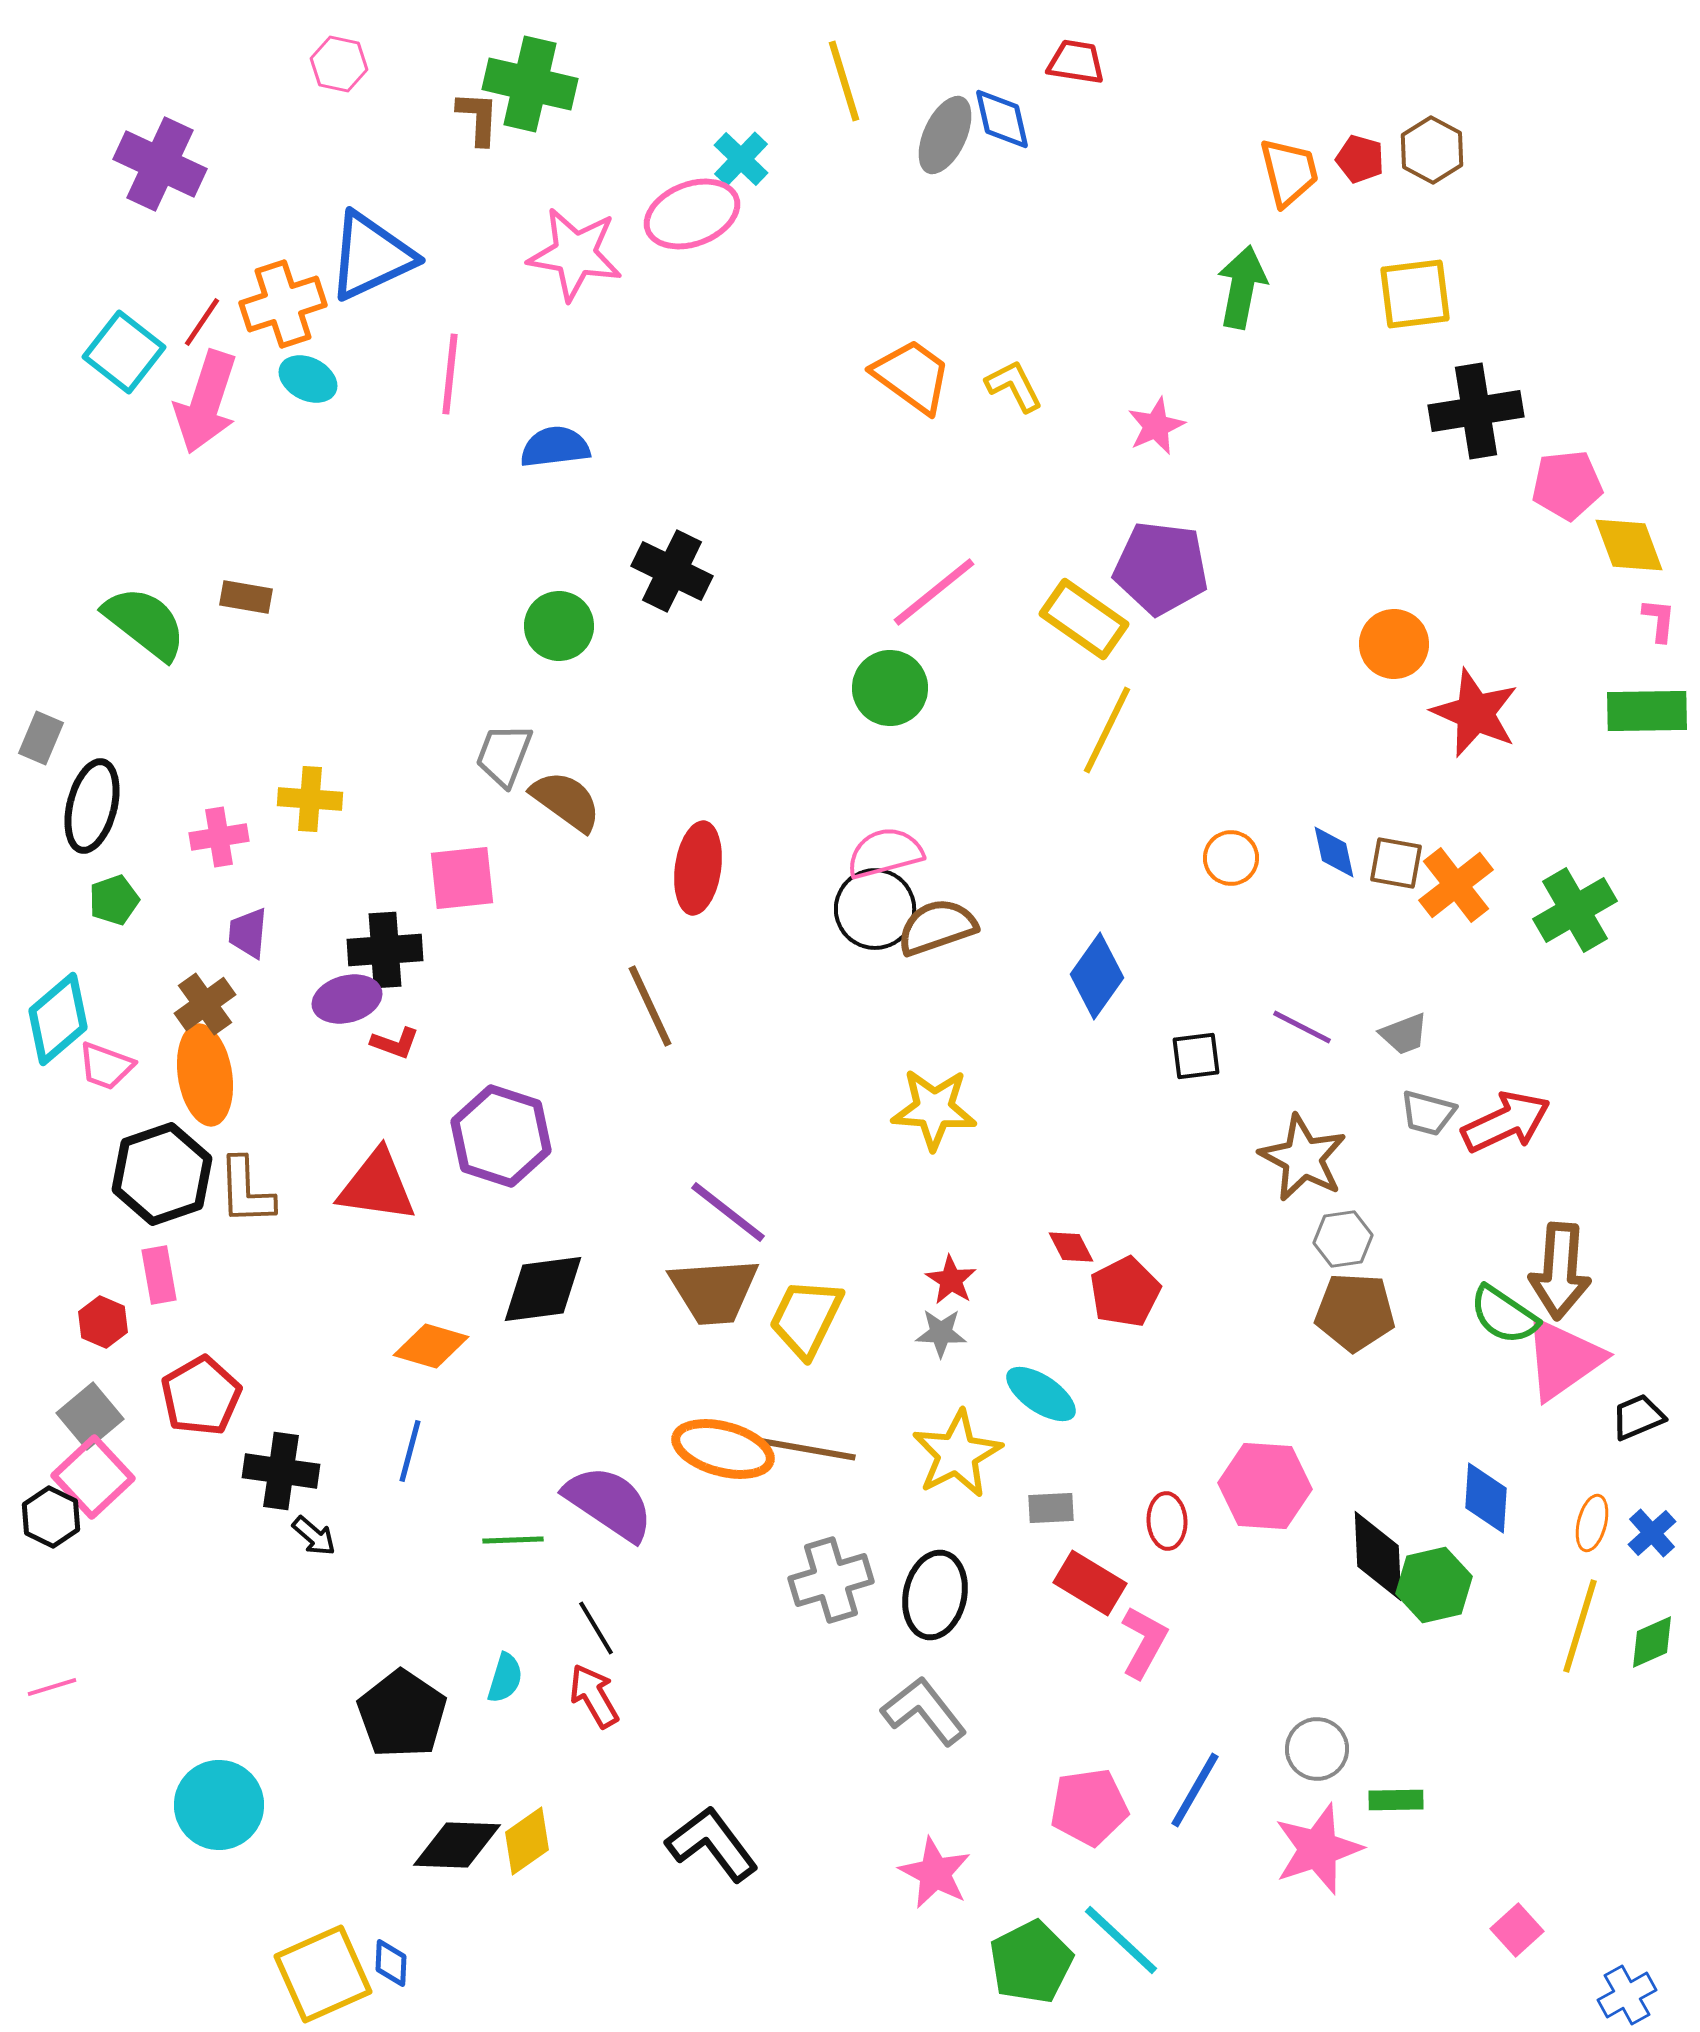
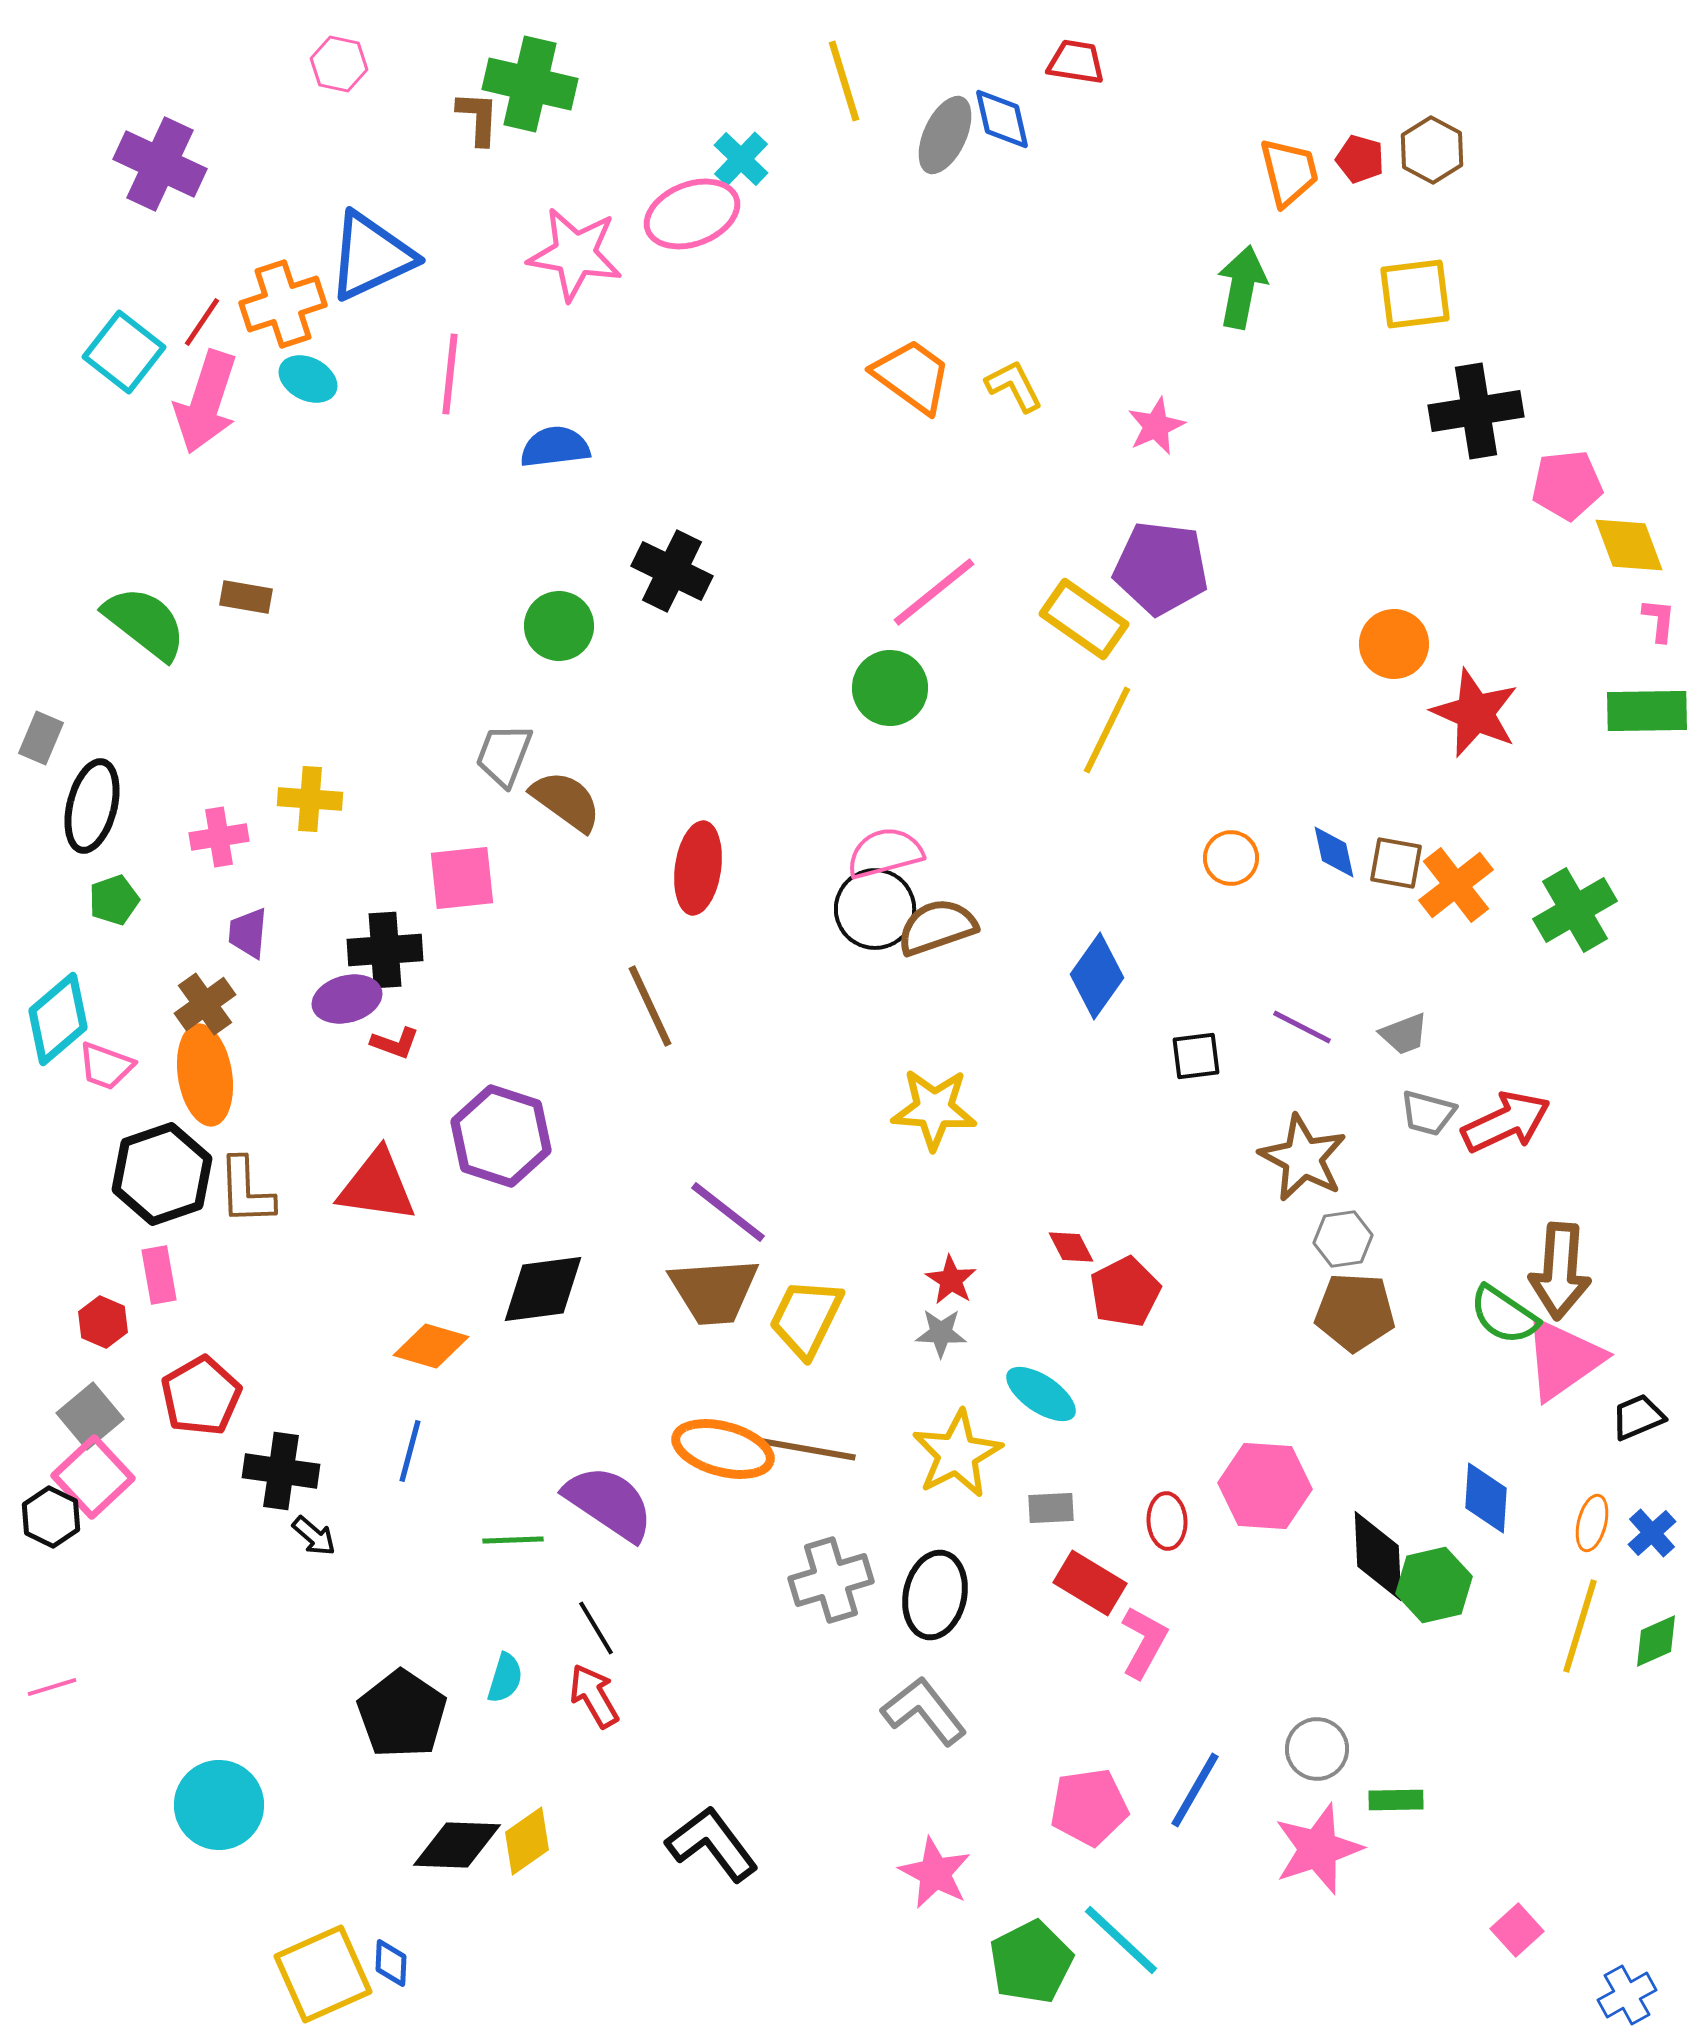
green diamond at (1652, 1642): moved 4 px right, 1 px up
